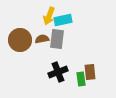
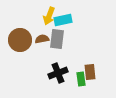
black cross: moved 1 px down
